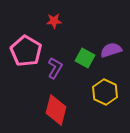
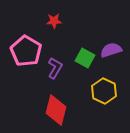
yellow hexagon: moved 1 px left, 1 px up
